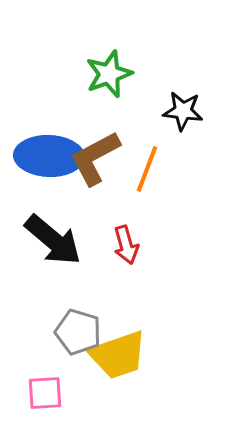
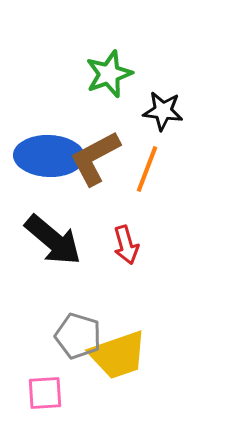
black star: moved 20 px left
gray pentagon: moved 4 px down
